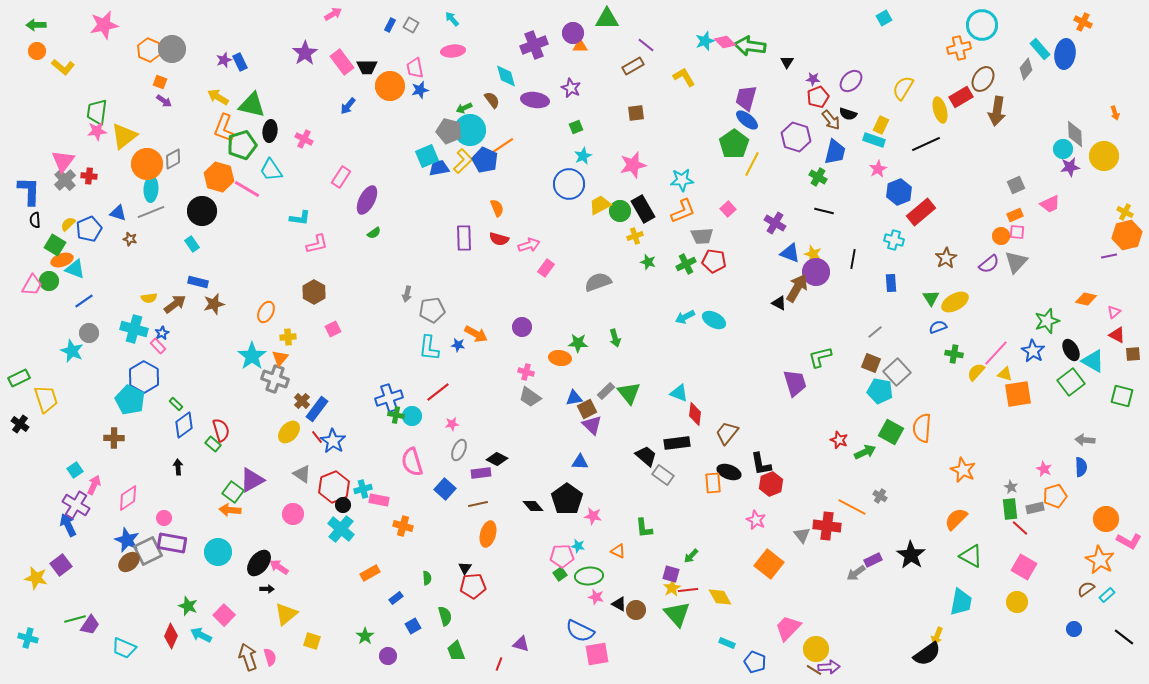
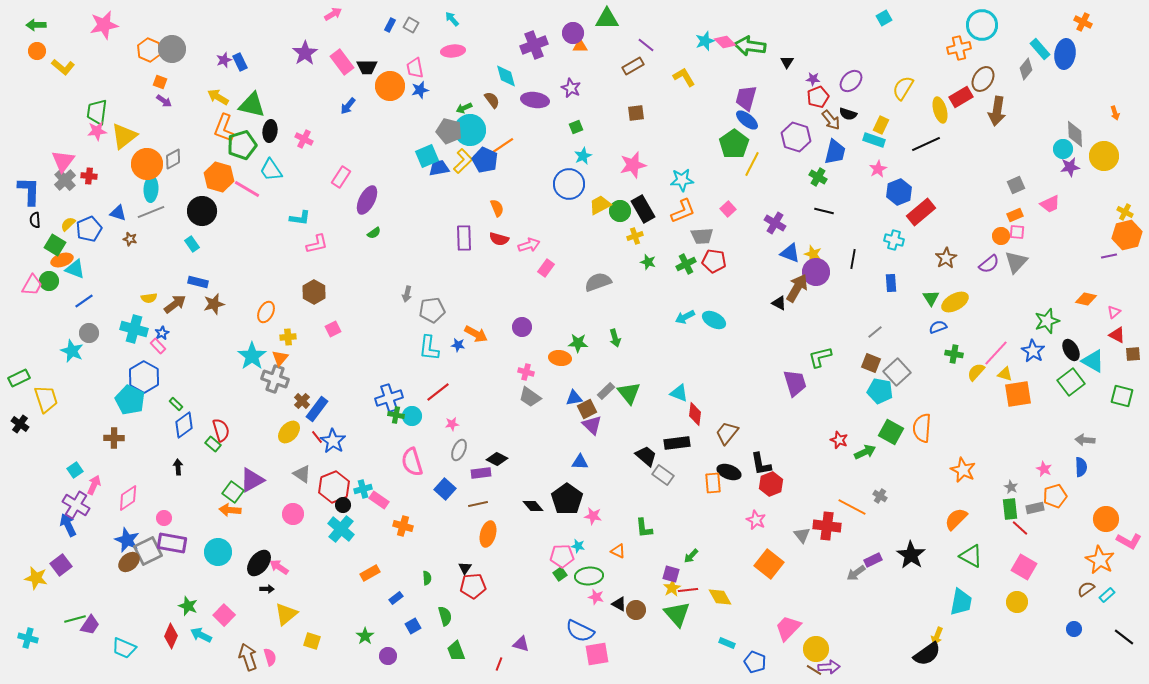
pink rectangle at (379, 500): rotated 24 degrees clockwise
